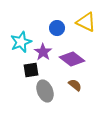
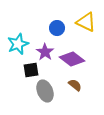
cyan star: moved 3 px left, 2 px down
purple star: moved 2 px right
